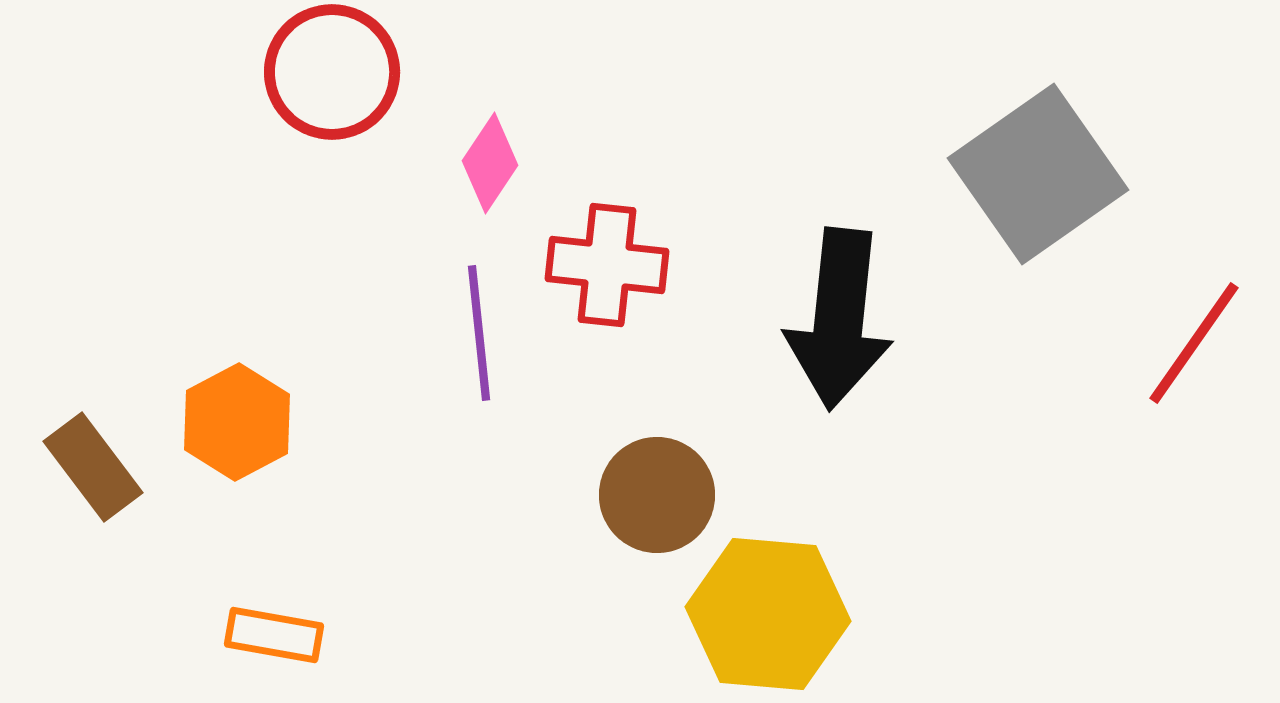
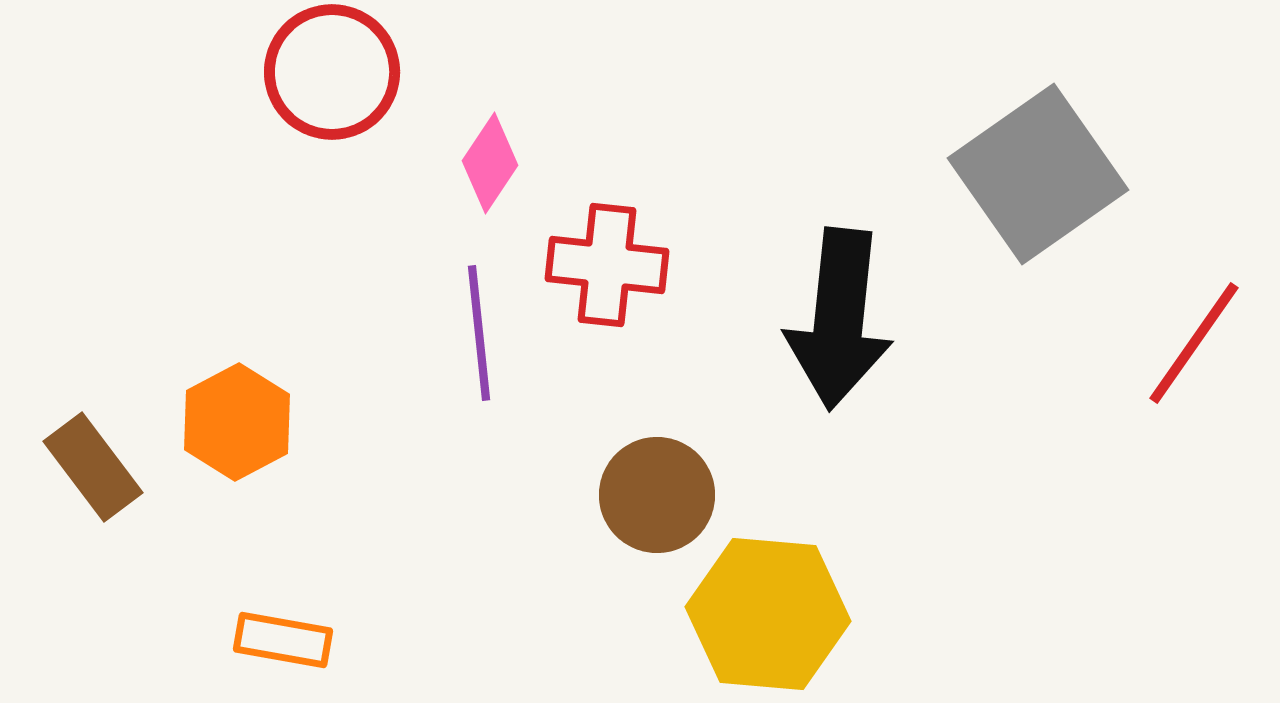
orange rectangle: moved 9 px right, 5 px down
